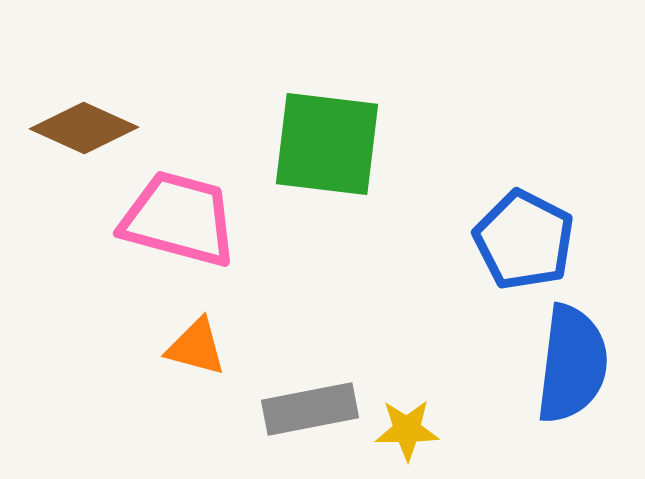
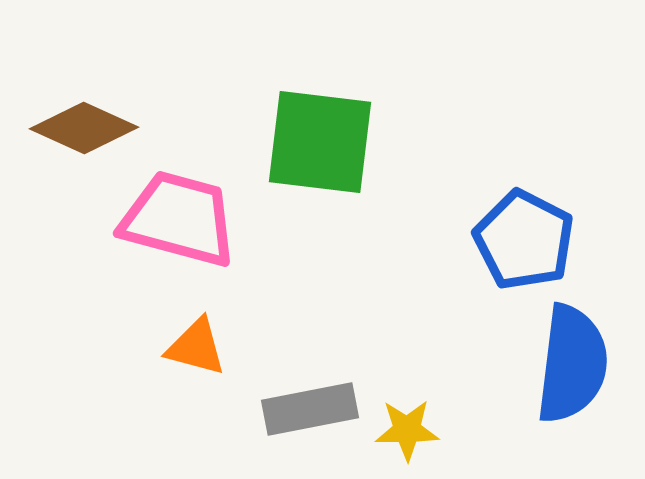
green square: moved 7 px left, 2 px up
